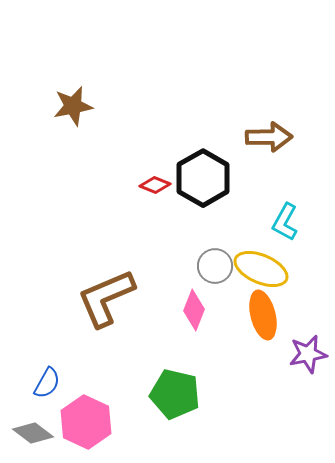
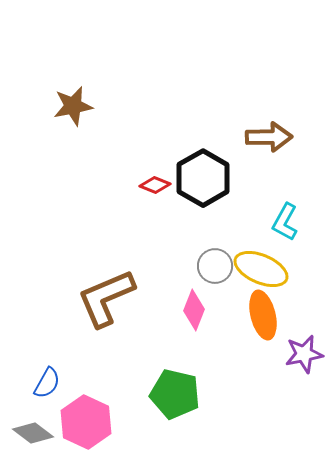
purple star: moved 4 px left
